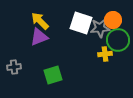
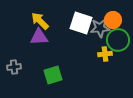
purple triangle: rotated 18 degrees clockwise
